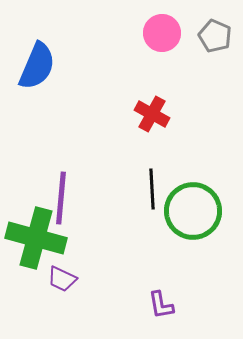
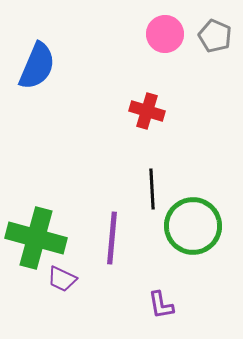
pink circle: moved 3 px right, 1 px down
red cross: moved 5 px left, 3 px up; rotated 12 degrees counterclockwise
purple line: moved 51 px right, 40 px down
green circle: moved 15 px down
